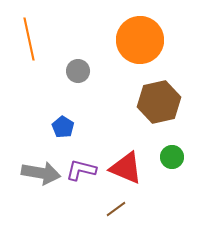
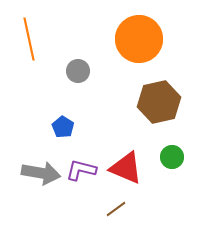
orange circle: moved 1 px left, 1 px up
